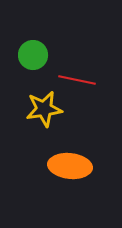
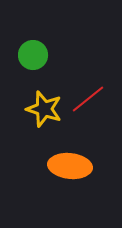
red line: moved 11 px right, 19 px down; rotated 51 degrees counterclockwise
yellow star: rotated 27 degrees clockwise
